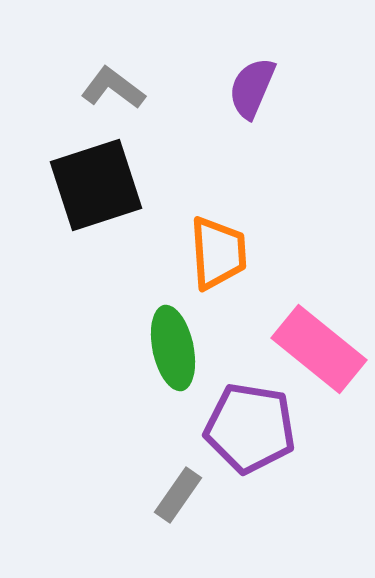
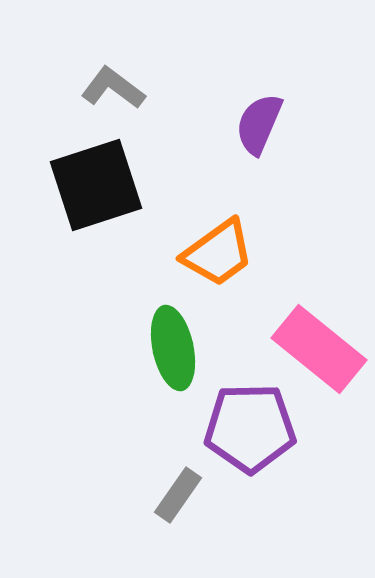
purple semicircle: moved 7 px right, 36 px down
orange trapezoid: rotated 58 degrees clockwise
purple pentagon: rotated 10 degrees counterclockwise
